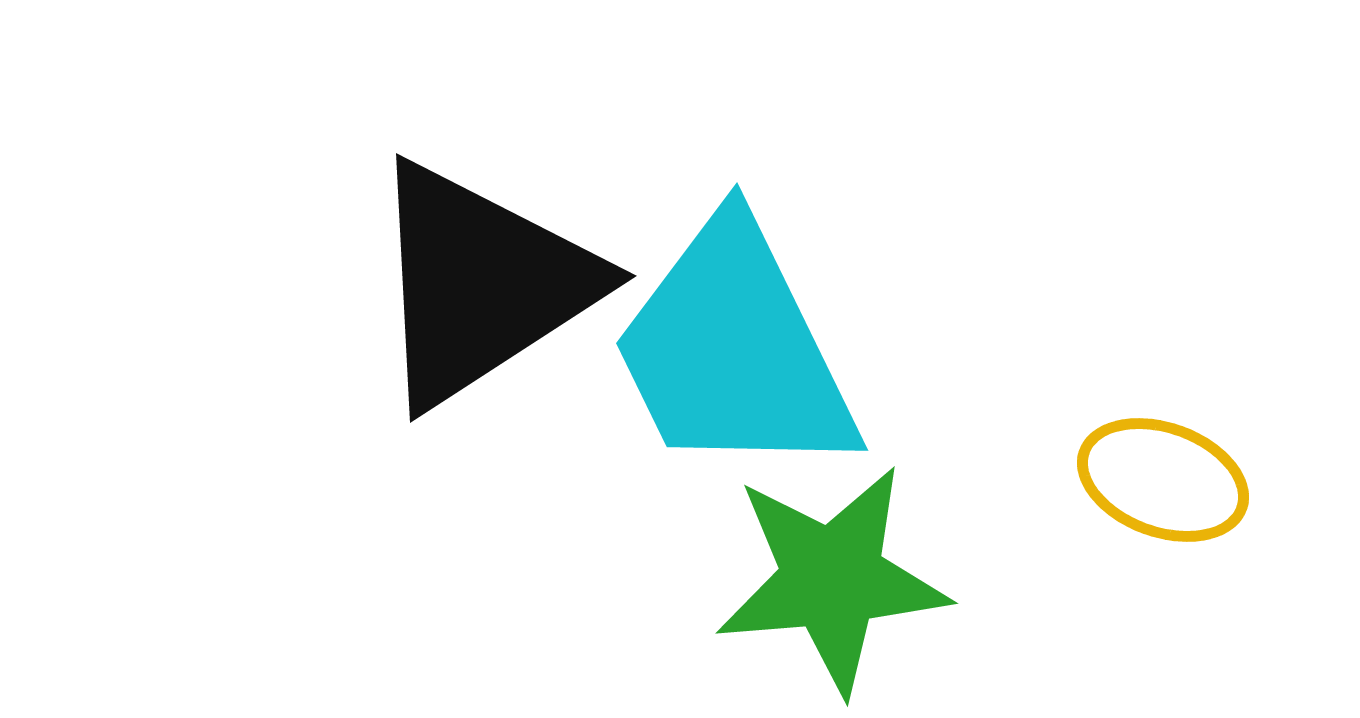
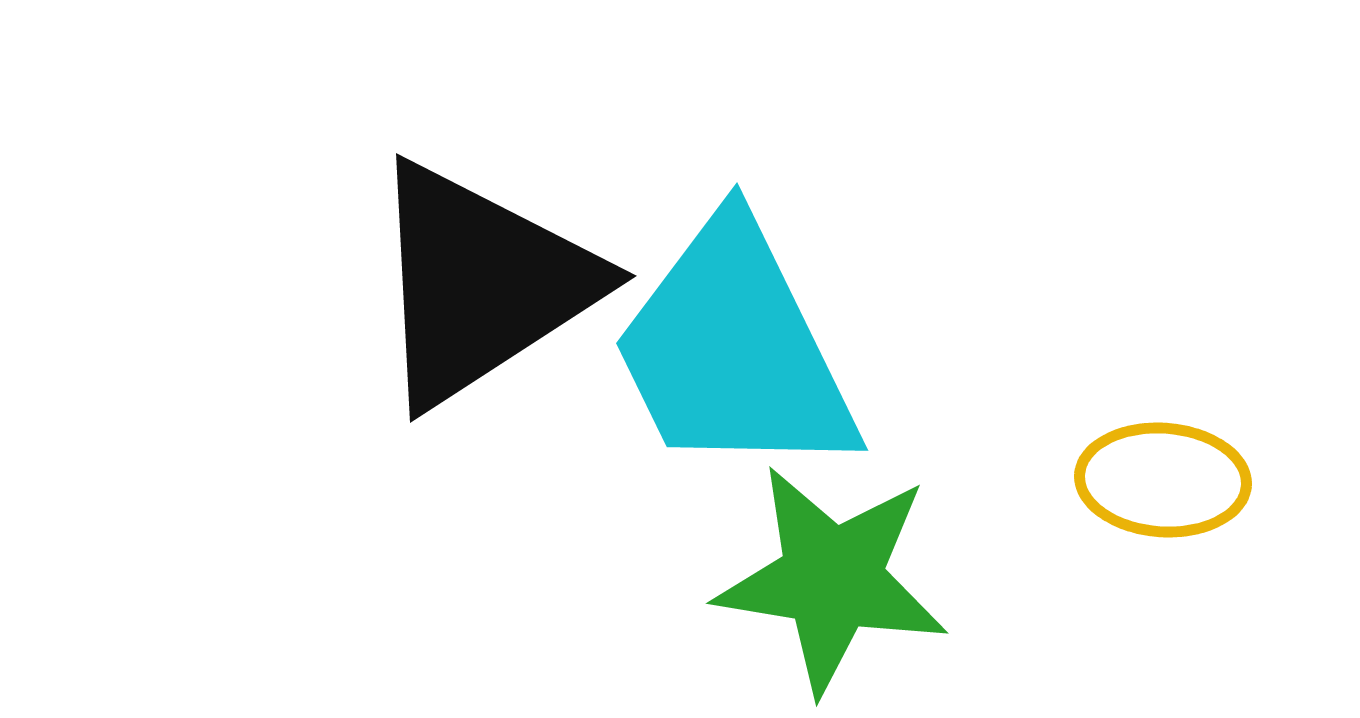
yellow ellipse: rotated 16 degrees counterclockwise
green star: rotated 14 degrees clockwise
